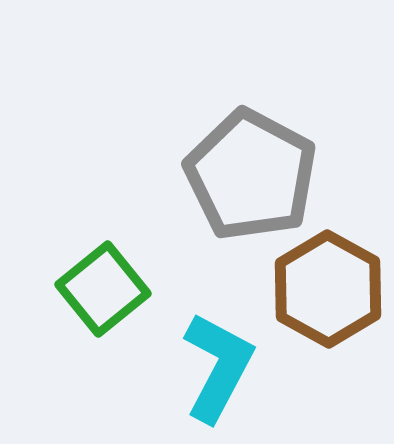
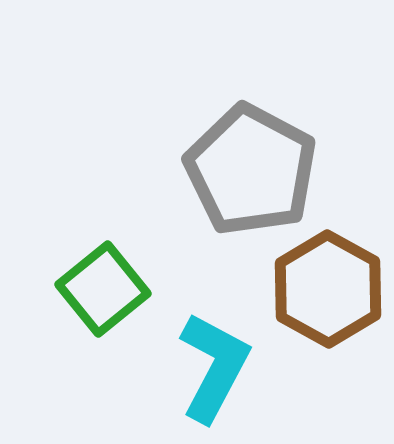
gray pentagon: moved 5 px up
cyan L-shape: moved 4 px left
